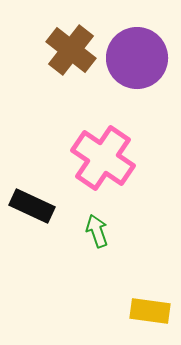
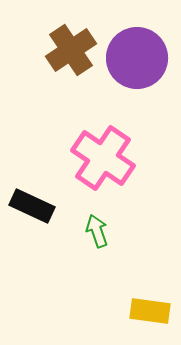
brown cross: rotated 18 degrees clockwise
